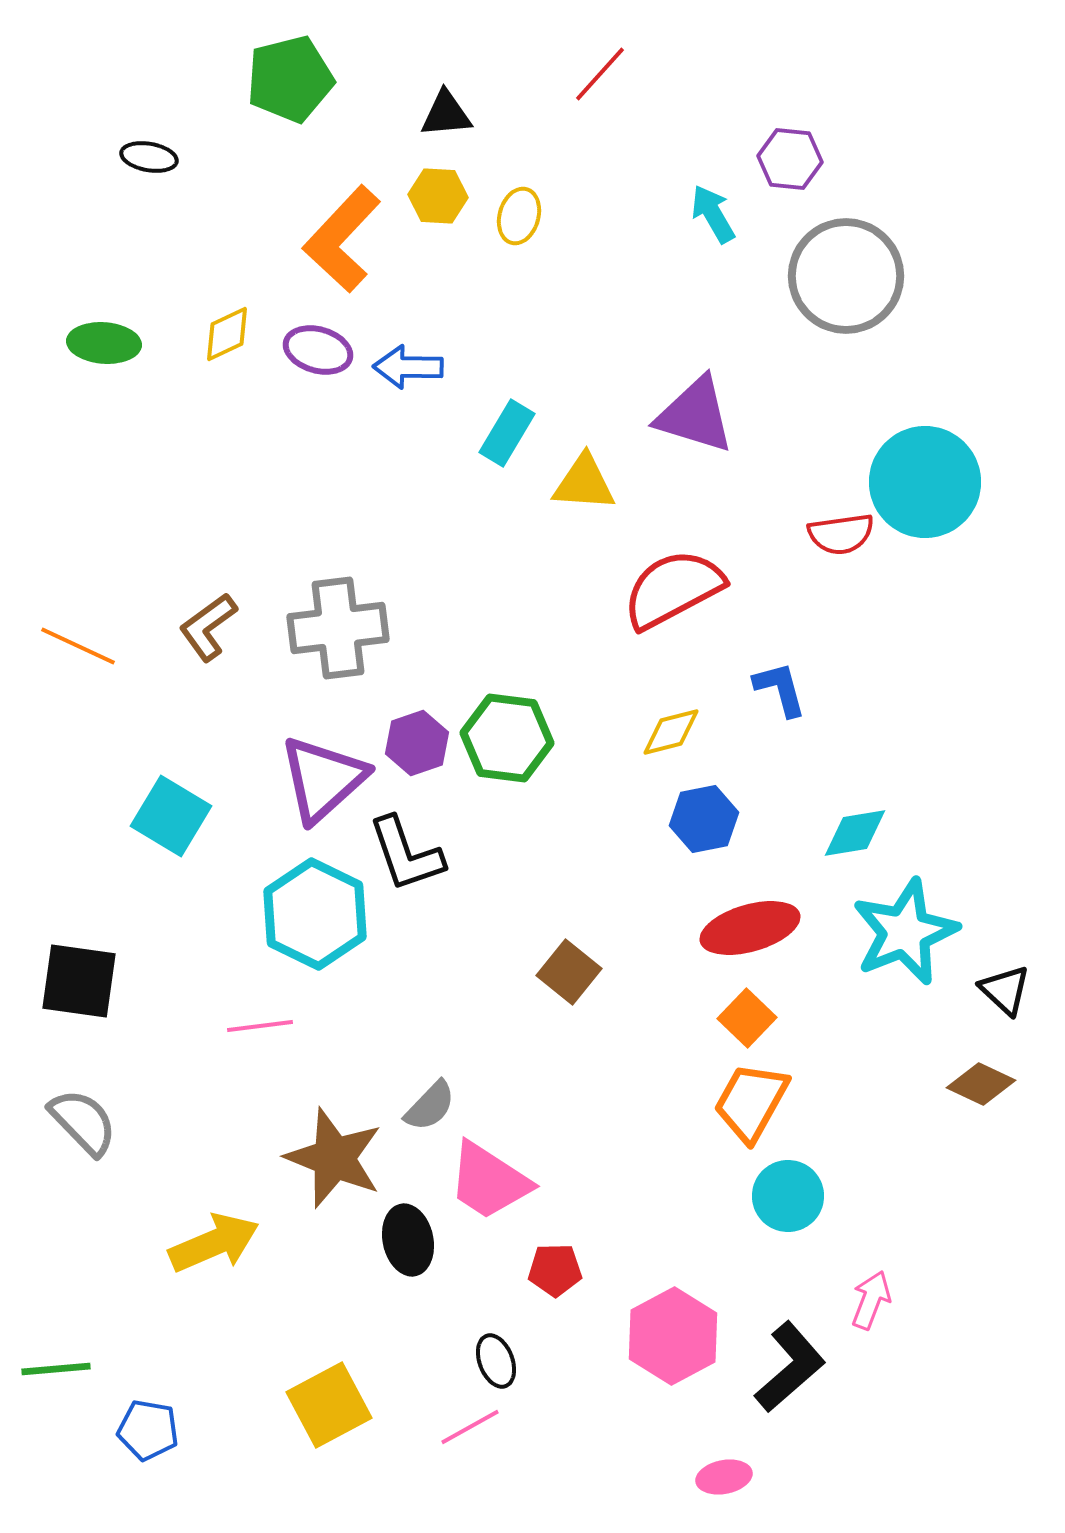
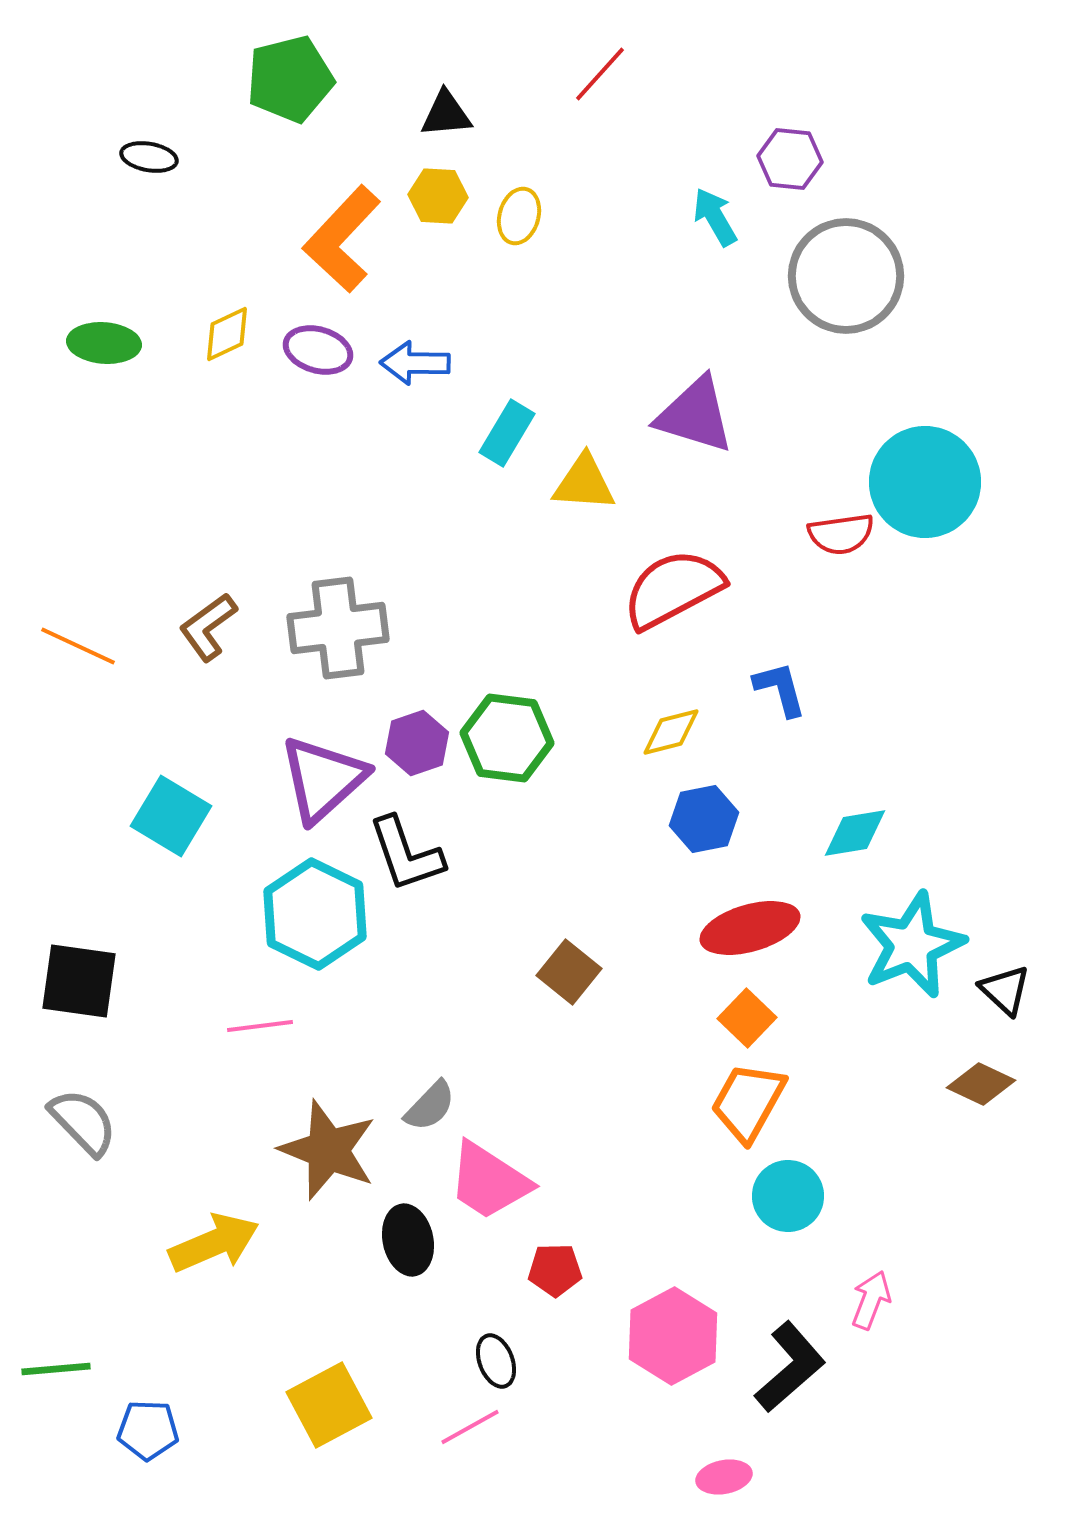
cyan arrow at (713, 214): moved 2 px right, 3 px down
blue arrow at (408, 367): moved 7 px right, 4 px up
cyan star at (905, 932): moved 7 px right, 13 px down
orange trapezoid at (751, 1102): moved 3 px left
brown star at (334, 1158): moved 6 px left, 8 px up
blue pentagon at (148, 1430): rotated 8 degrees counterclockwise
